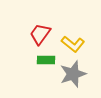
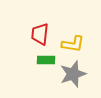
red trapezoid: rotated 30 degrees counterclockwise
yellow L-shape: rotated 30 degrees counterclockwise
